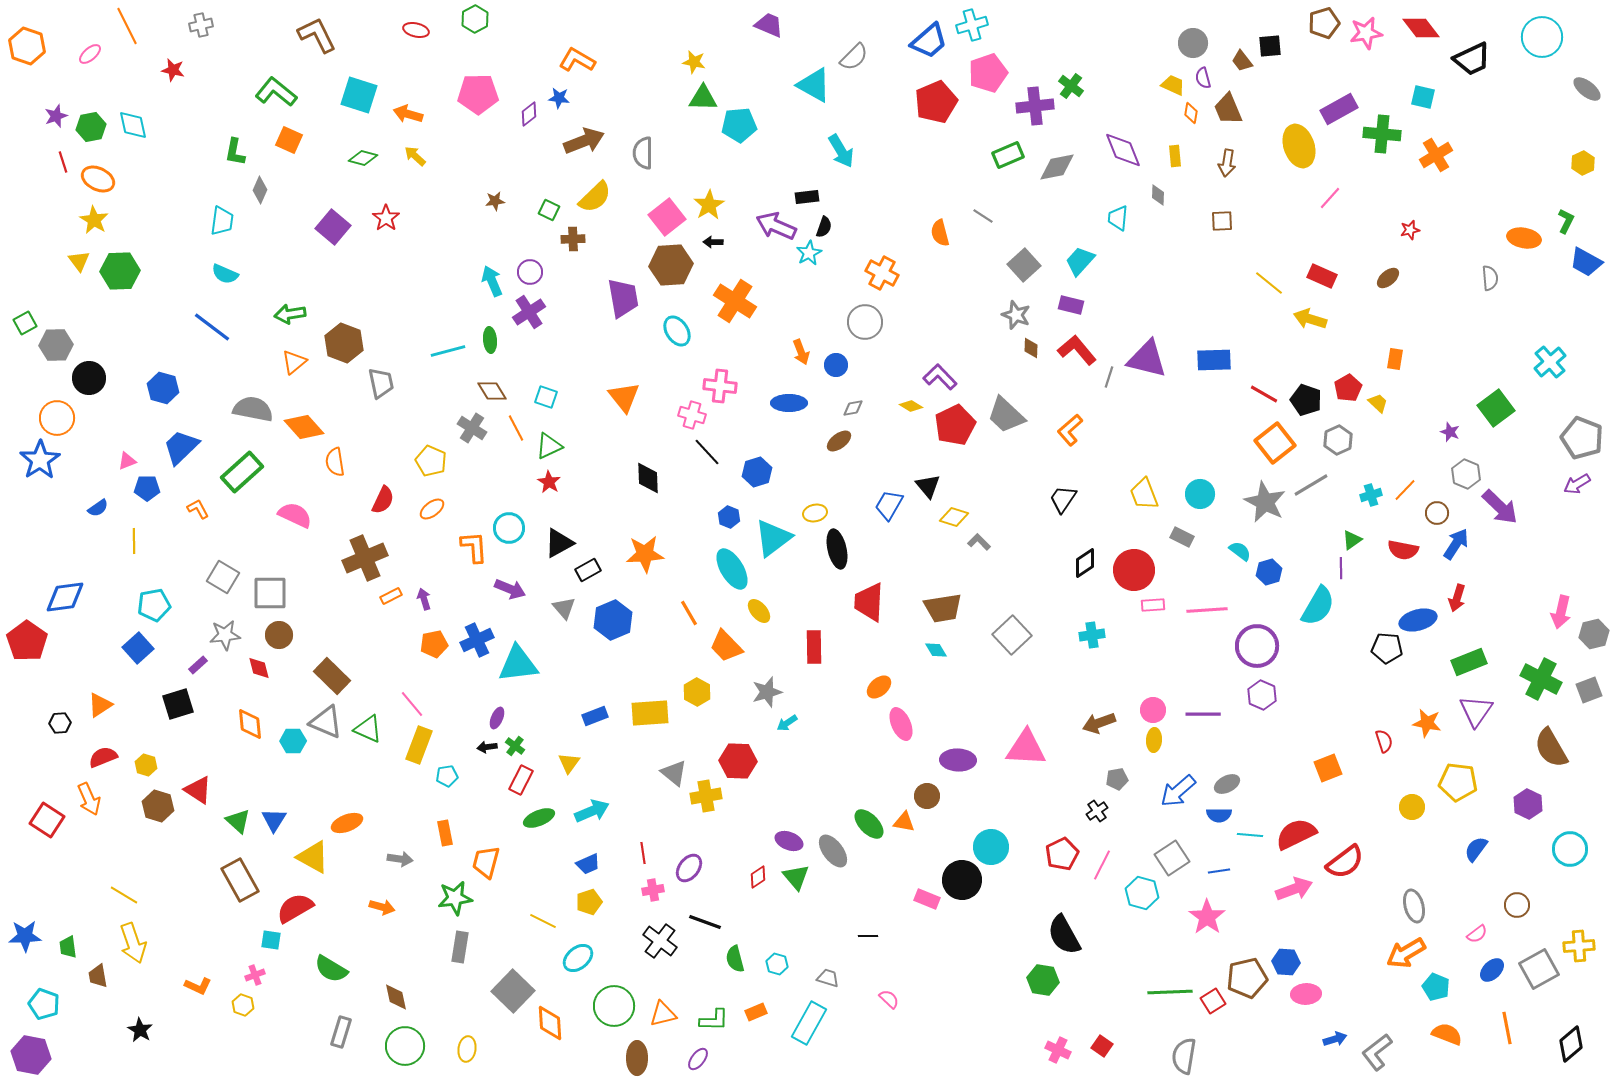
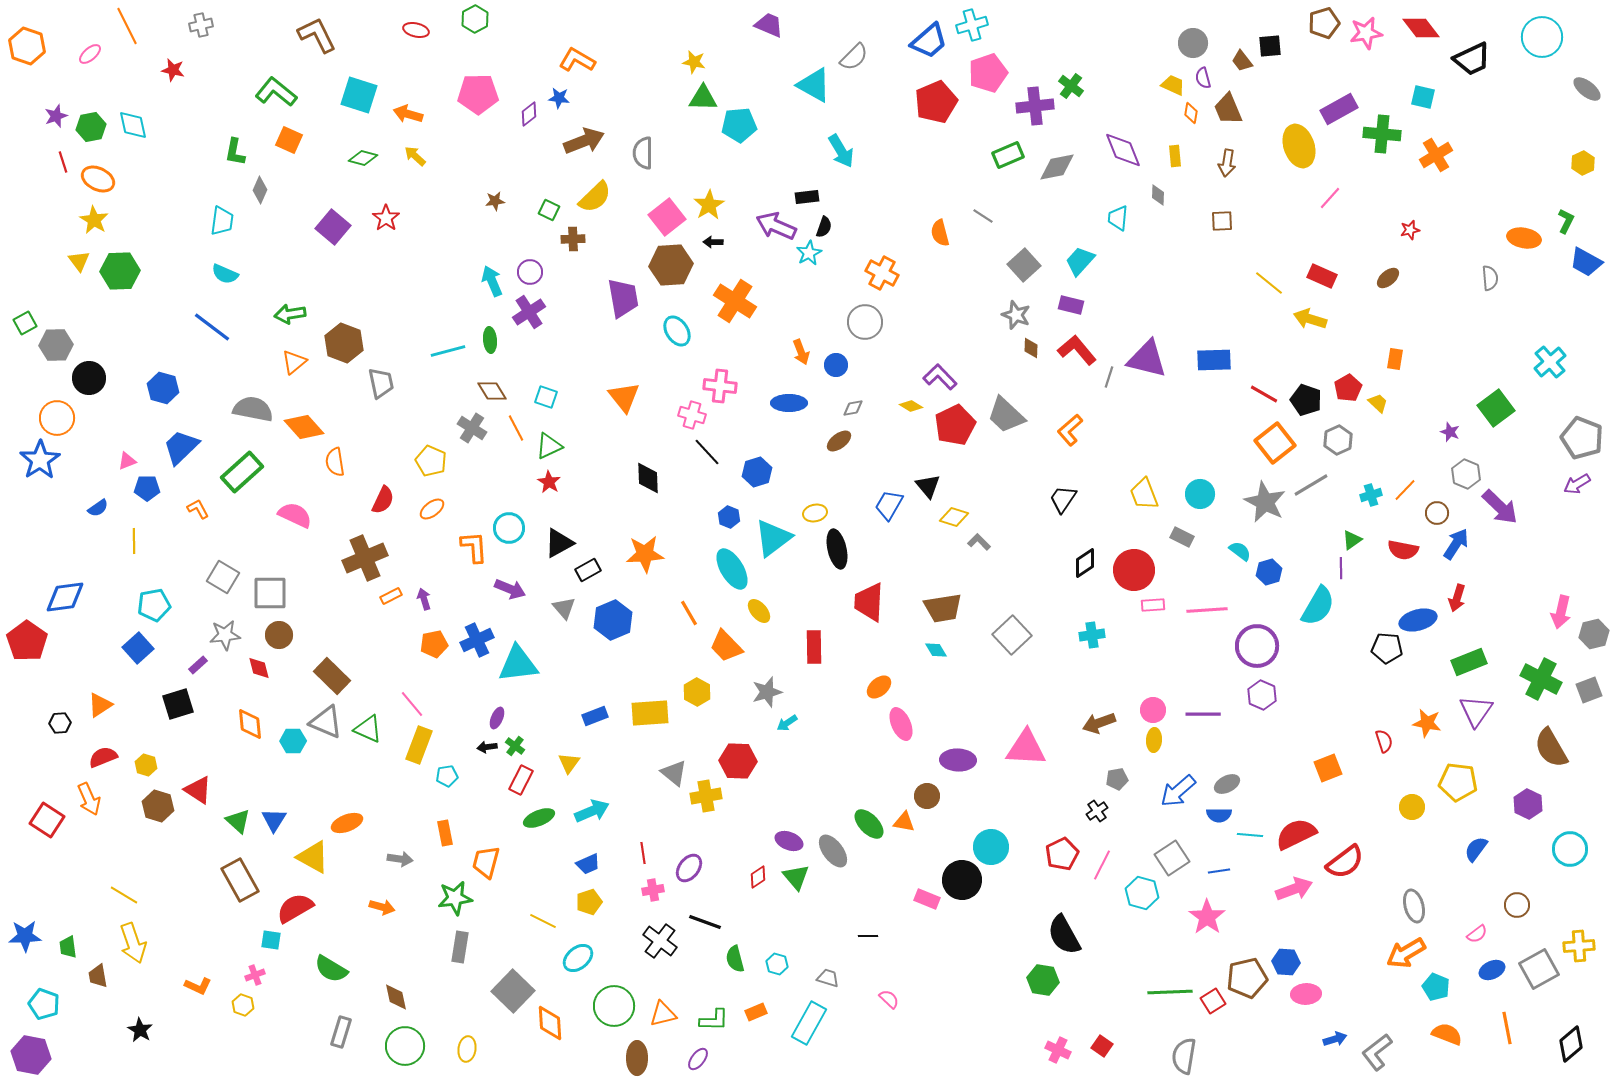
blue ellipse at (1492, 970): rotated 20 degrees clockwise
